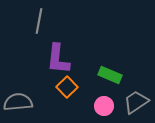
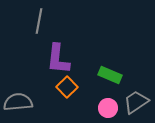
pink circle: moved 4 px right, 2 px down
